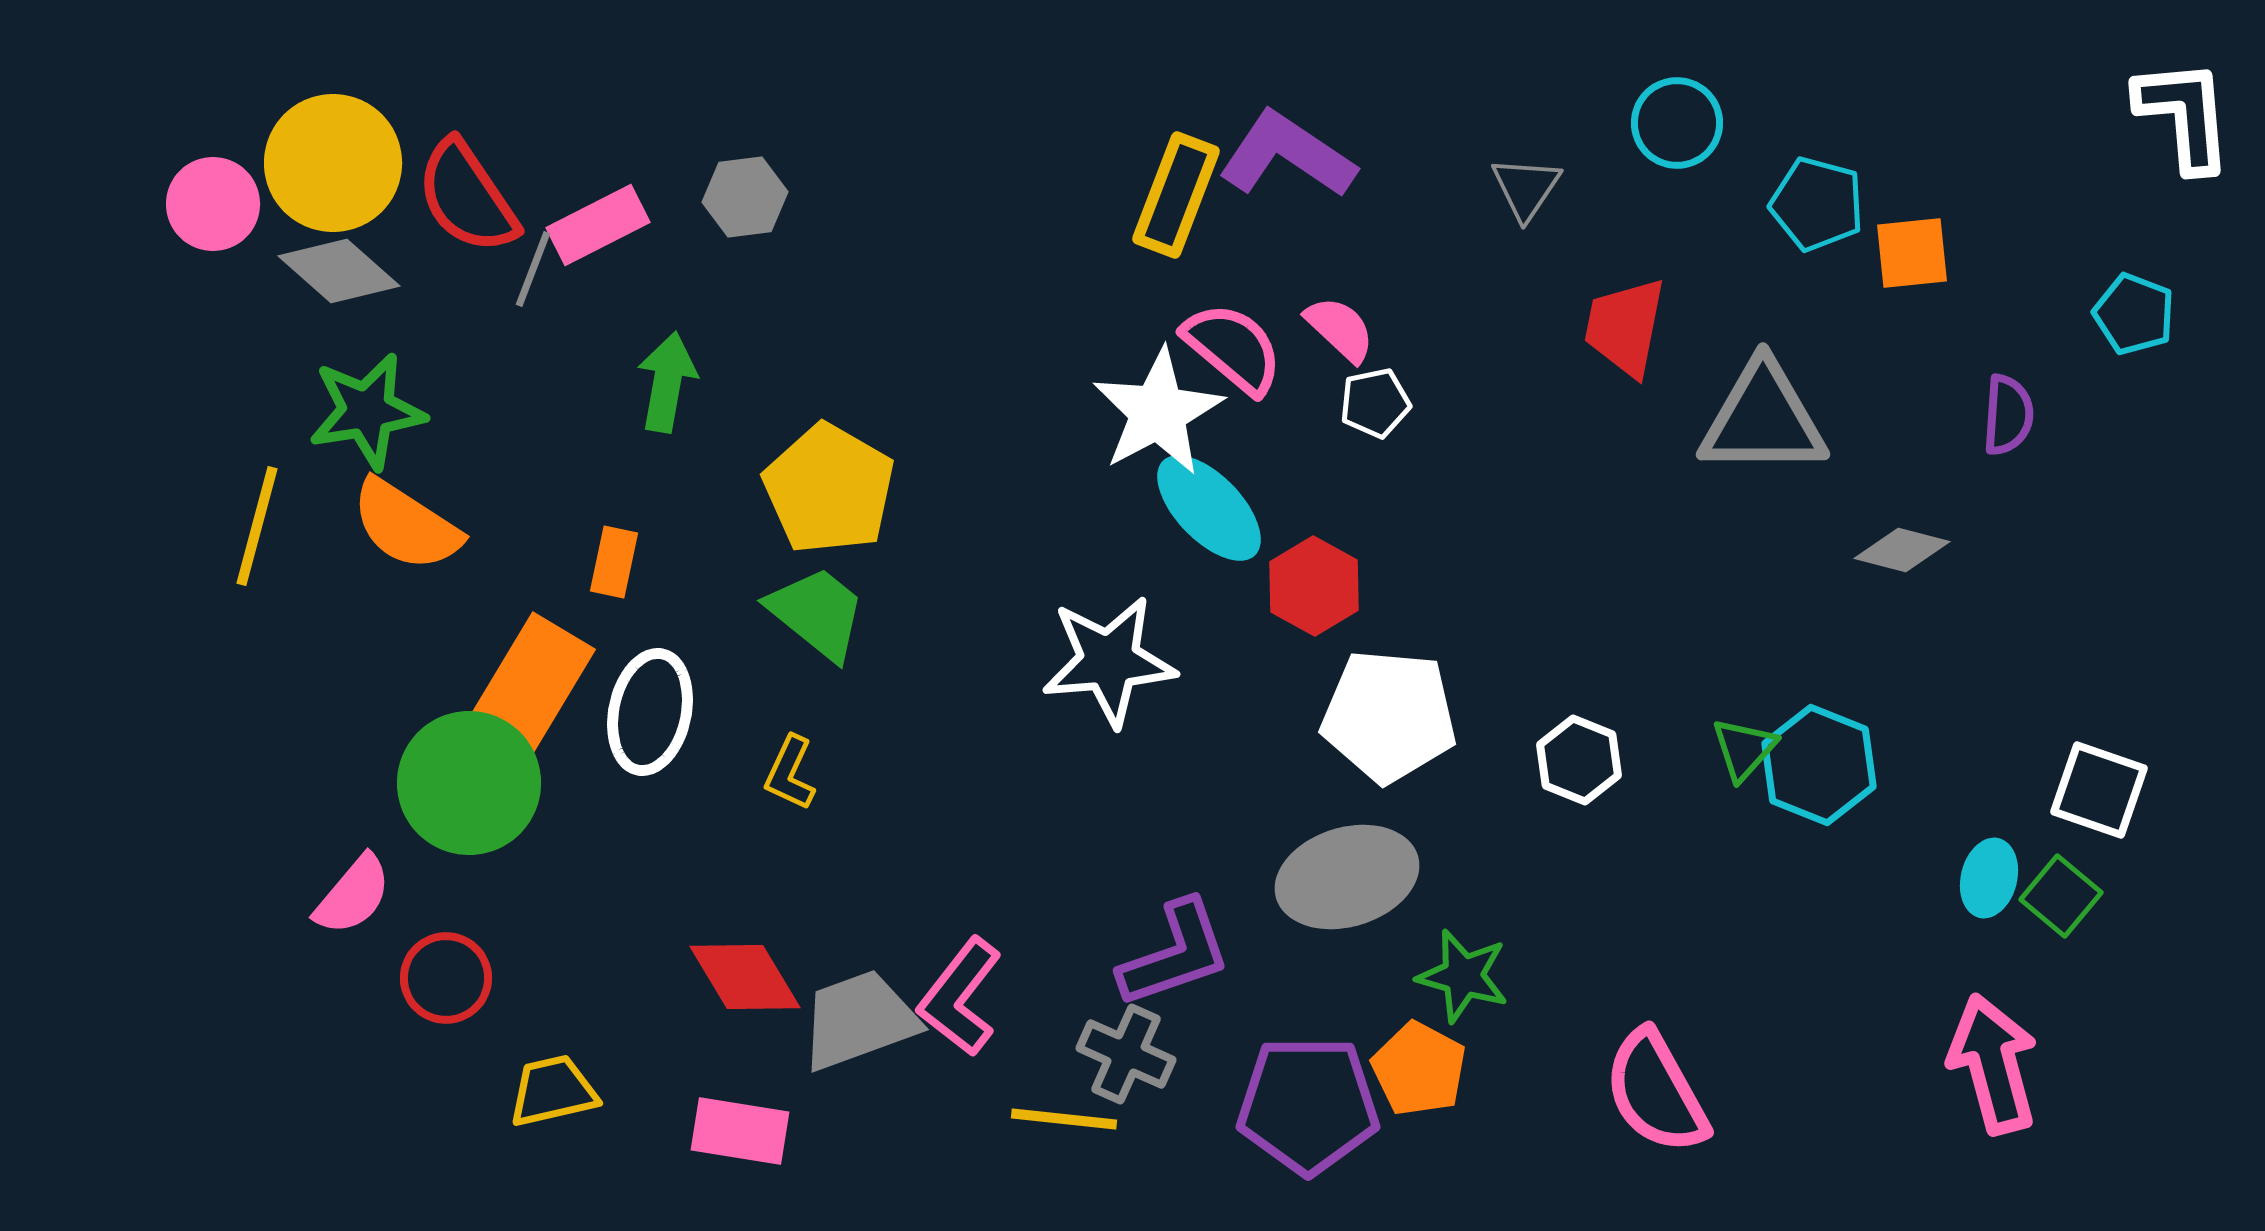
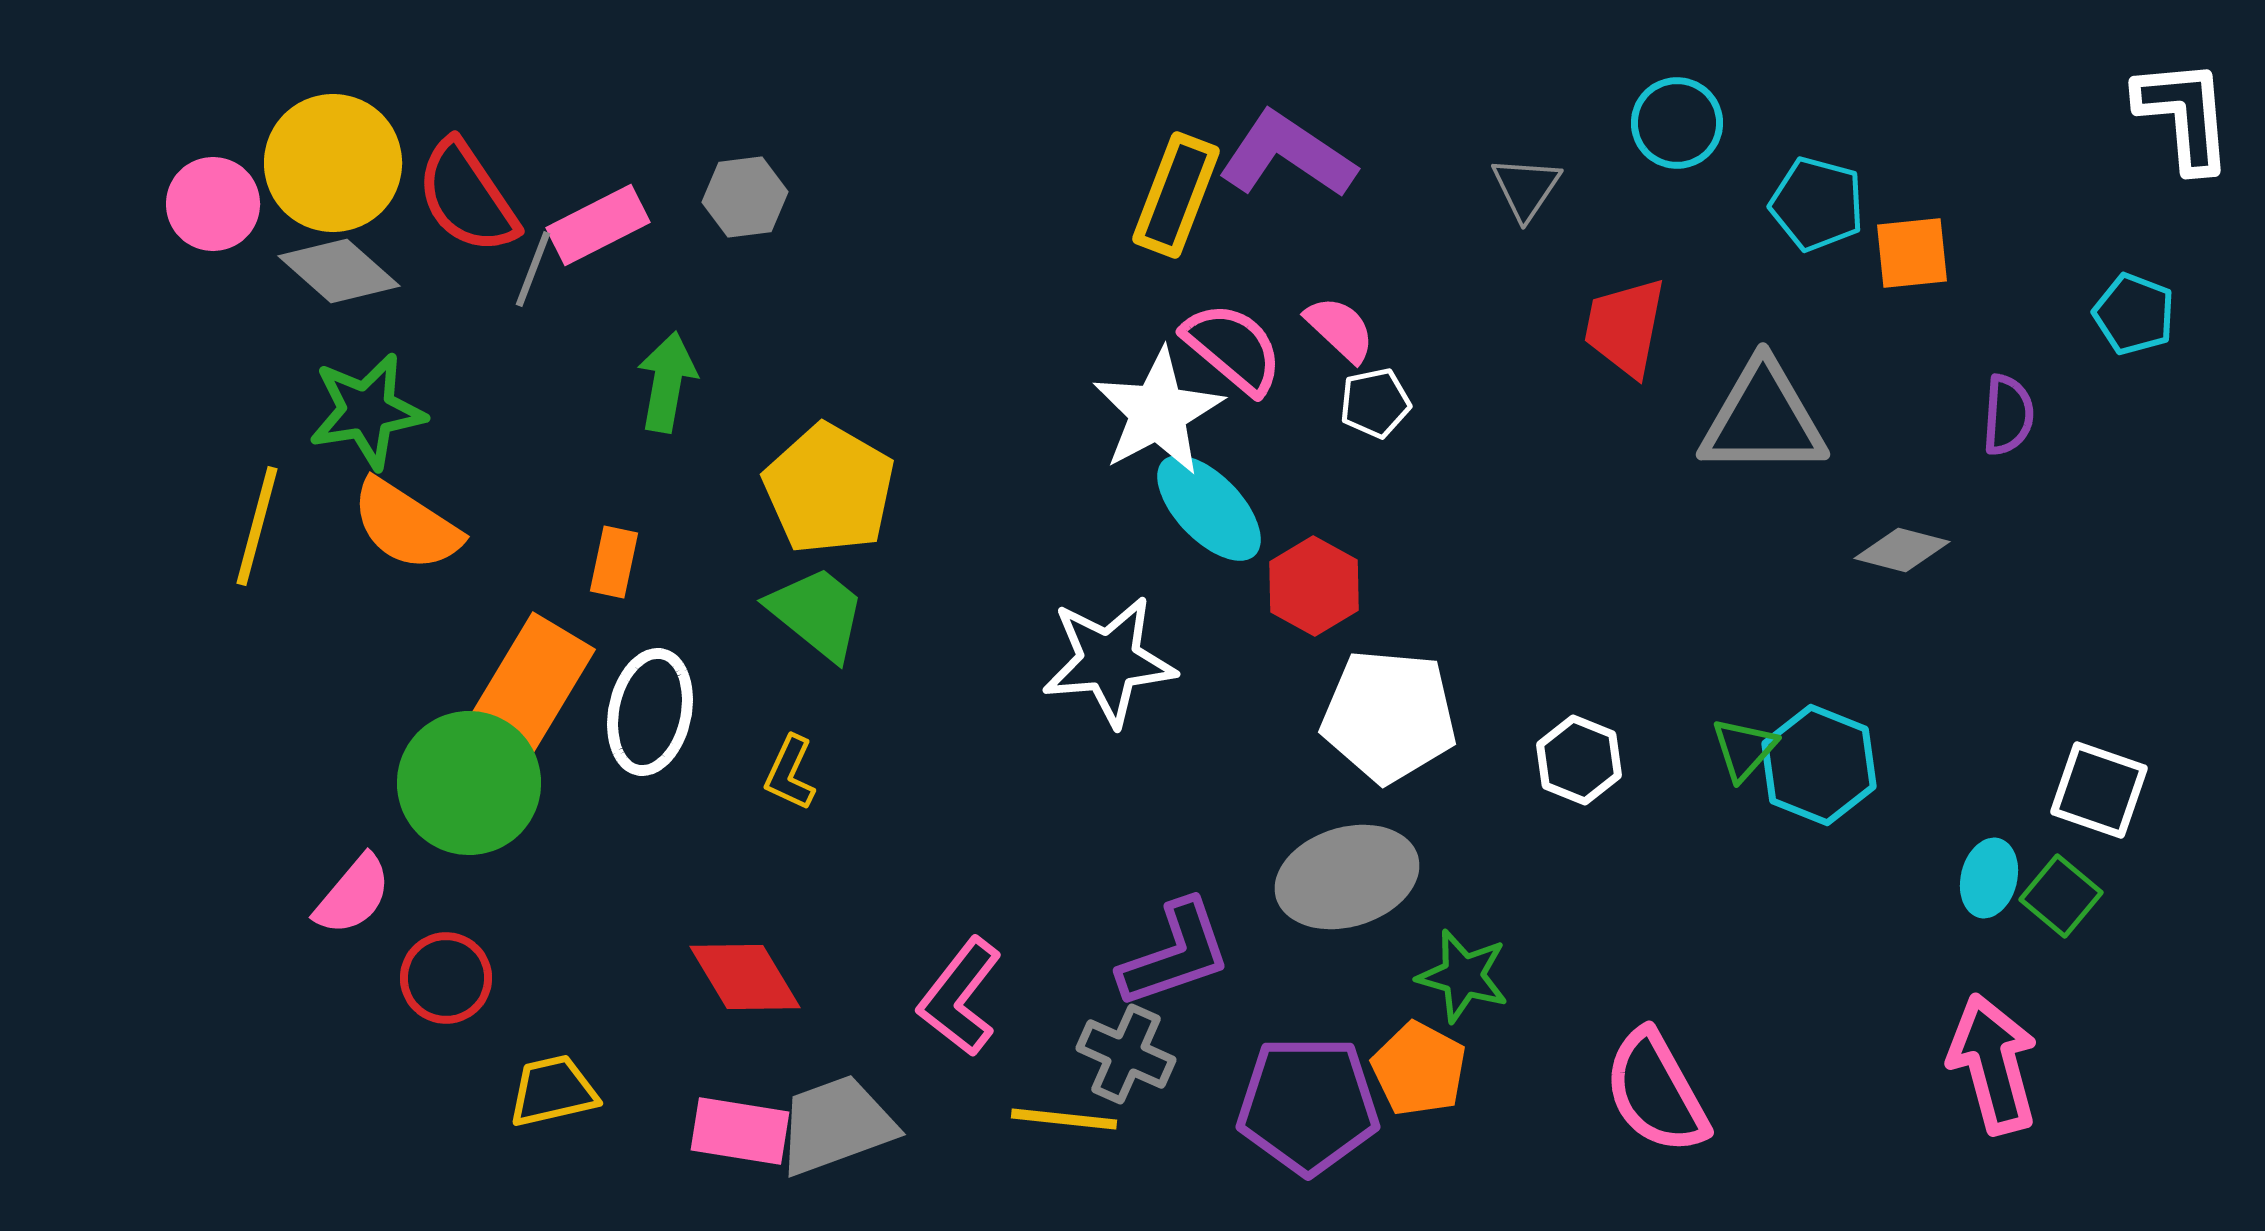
gray trapezoid at (859, 1020): moved 23 px left, 105 px down
